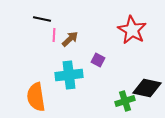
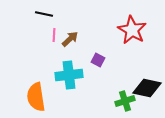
black line: moved 2 px right, 5 px up
